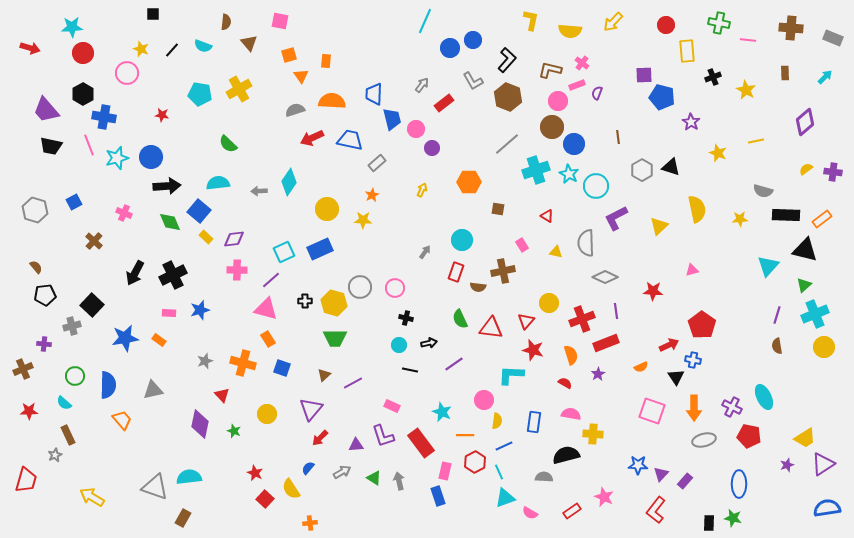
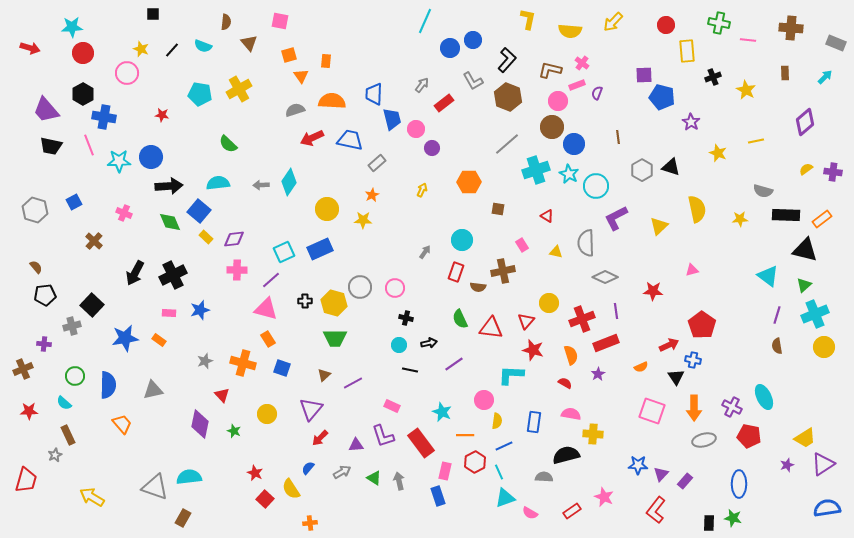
yellow L-shape at (531, 20): moved 3 px left, 1 px up
gray rectangle at (833, 38): moved 3 px right, 5 px down
cyan star at (117, 158): moved 2 px right, 3 px down; rotated 15 degrees clockwise
black arrow at (167, 186): moved 2 px right
gray arrow at (259, 191): moved 2 px right, 6 px up
cyan triangle at (768, 266): moved 10 px down; rotated 35 degrees counterclockwise
orange trapezoid at (122, 420): moved 4 px down
